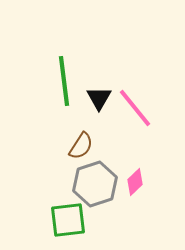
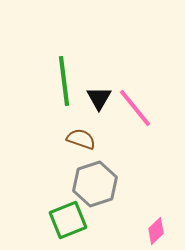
brown semicircle: moved 7 px up; rotated 104 degrees counterclockwise
pink diamond: moved 21 px right, 49 px down
green square: rotated 15 degrees counterclockwise
